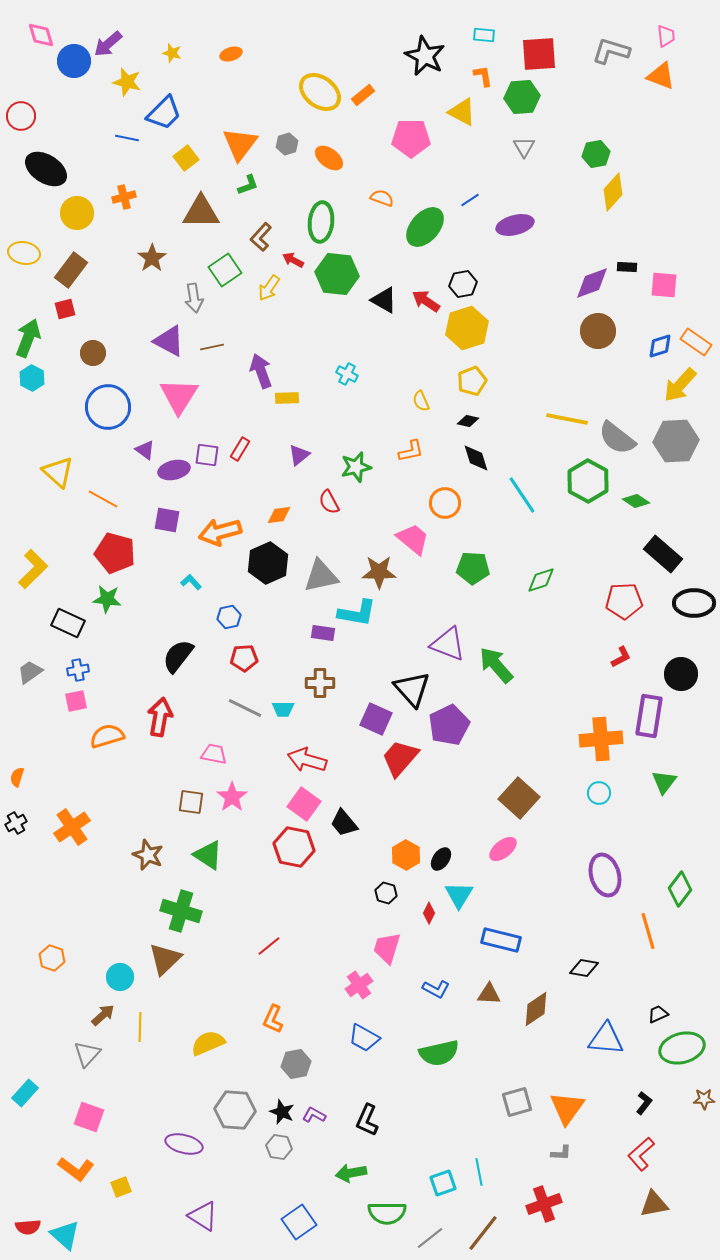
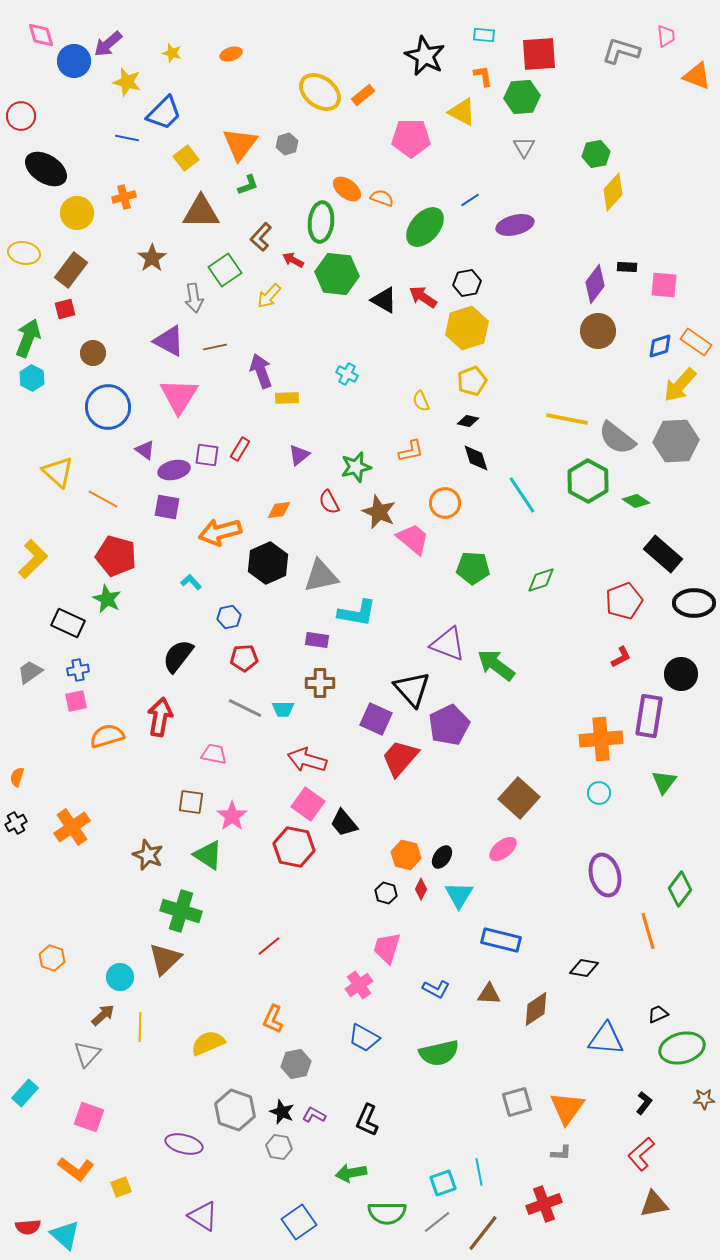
gray L-shape at (611, 51): moved 10 px right
orange triangle at (661, 76): moved 36 px right
orange ellipse at (329, 158): moved 18 px right, 31 px down
purple diamond at (592, 283): moved 3 px right, 1 px down; rotated 33 degrees counterclockwise
black hexagon at (463, 284): moved 4 px right, 1 px up
yellow arrow at (269, 288): moved 8 px down; rotated 8 degrees clockwise
red arrow at (426, 301): moved 3 px left, 4 px up
brown line at (212, 347): moved 3 px right
orange diamond at (279, 515): moved 5 px up
purple square at (167, 520): moved 13 px up
red pentagon at (115, 553): moved 1 px right, 3 px down
yellow L-shape at (33, 569): moved 10 px up
brown star at (379, 572): moved 60 px up; rotated 24 degrees clockwise
green star at (107, 599): rotated 20 degrees clockwise
red pentagon at (624, 601): rotated 18 degrees counterclockwise
purple rectangle at (323, 633): moved 6 px left, 7 px down
green arrow at (496, 665): rotated 12 degrees counterclockwise
pink star at (232, 797): moved 19 px down
pink square at (304, 804): moved 4 px right
orange hexagon at (406, 855): rotated 16 degrees counterclockwise
black ellipse at (441, 859): moved 1 px right, 2 px up
red diamond at (429, 913): moved 8 px left, 24 px up
gray hexagon at (235, 1110): rotated 15 degrees clockwise
gray line at (430, 1238): moved 7 px right, 16 px up
